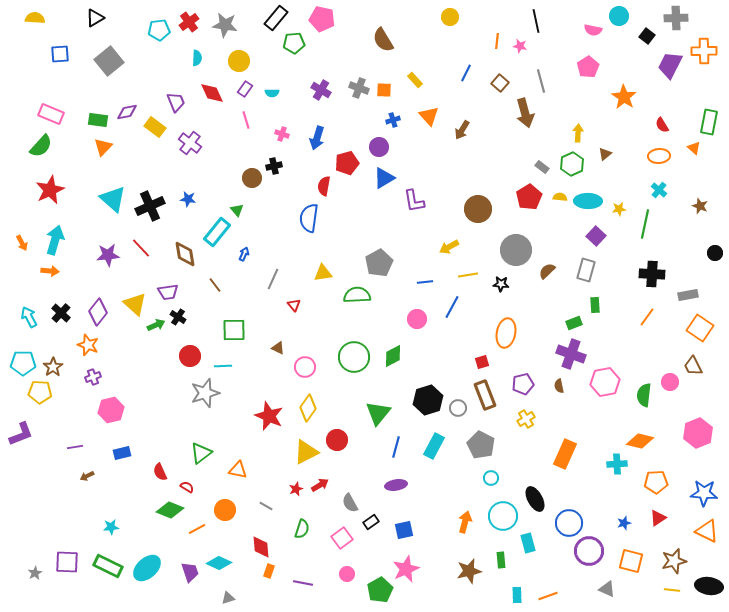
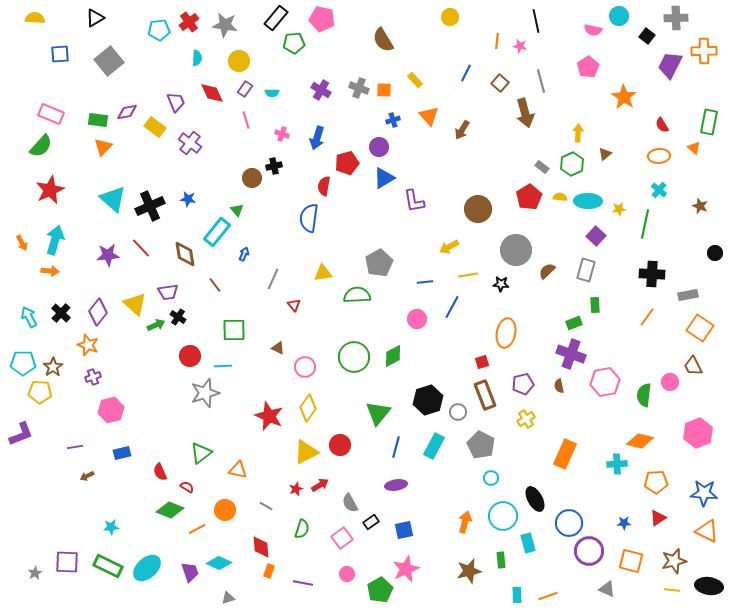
gray circle at (458, 408): moved 4 px down
red circle at (337, 440): moved 3 px right, 5 px down
blue star at (624, 523): rotated 16 degrees clockwise
